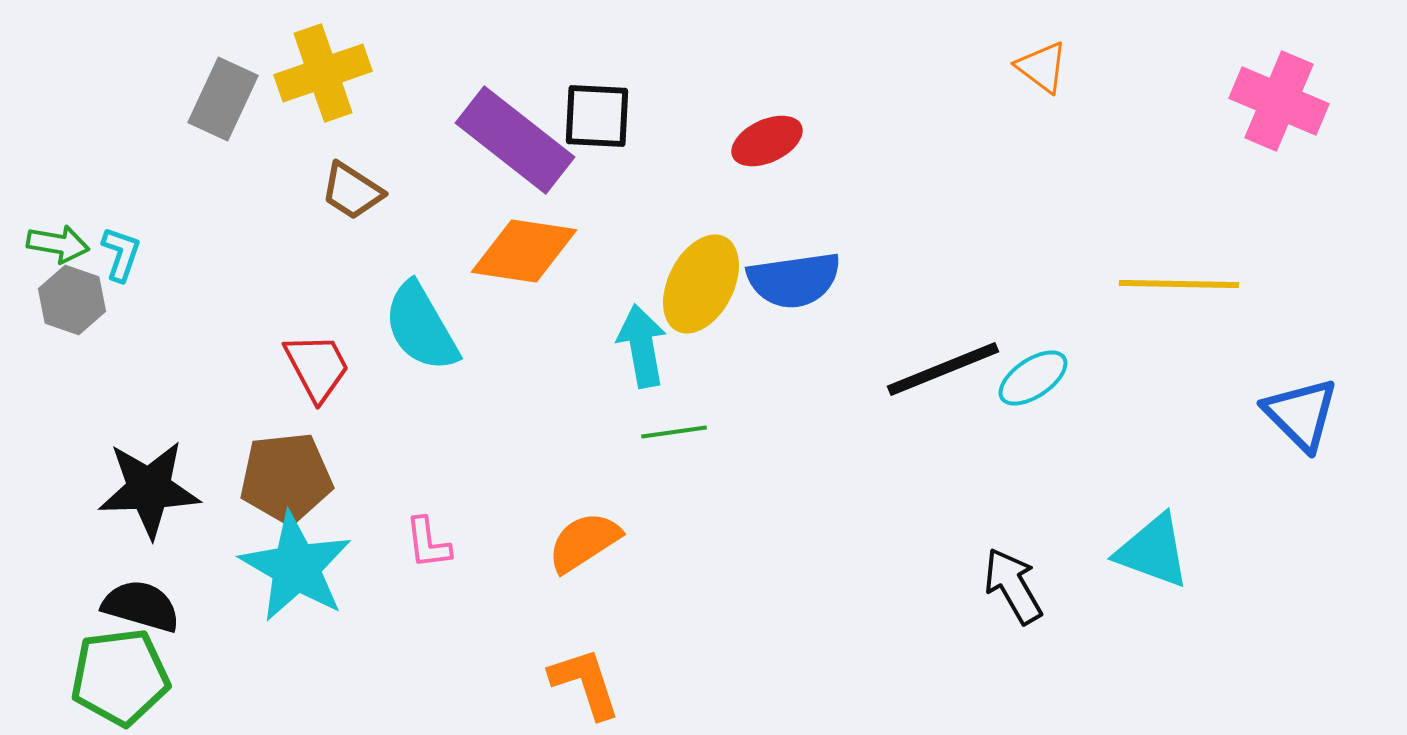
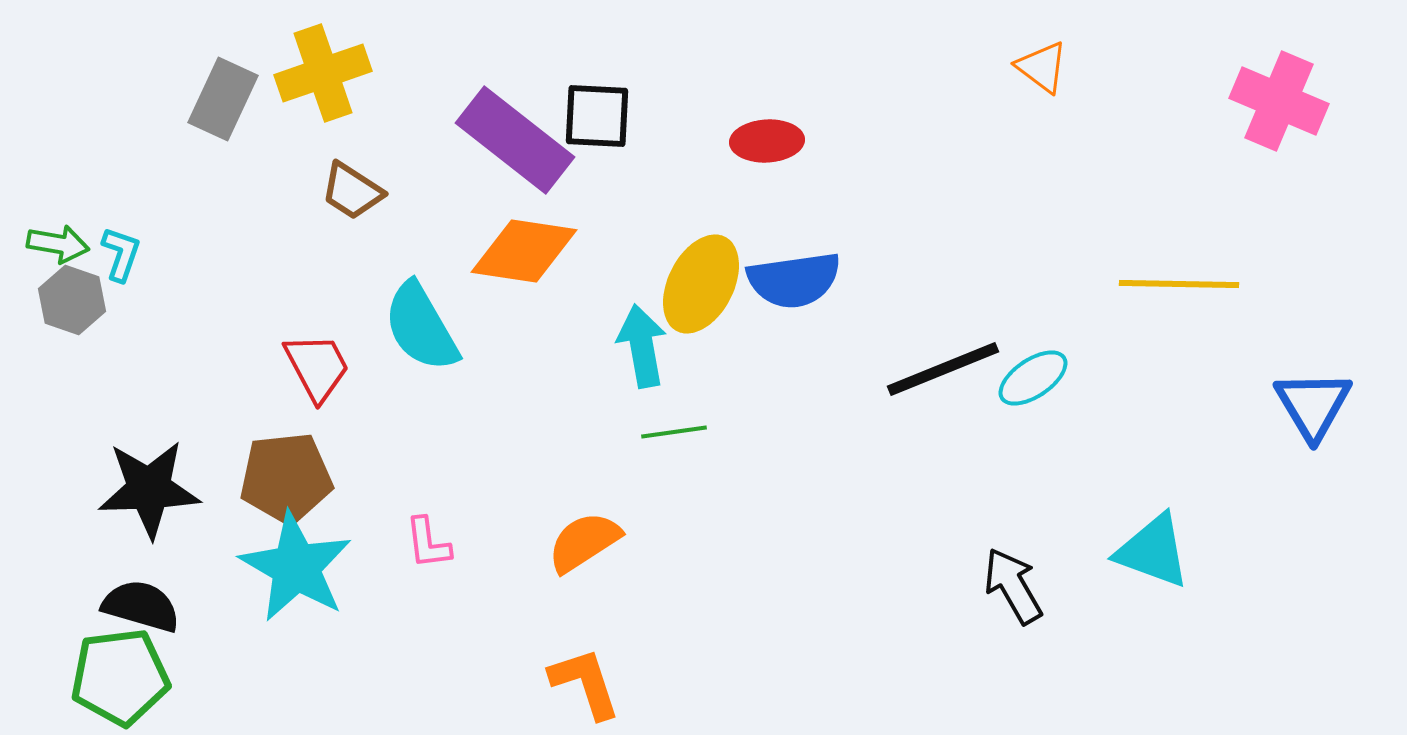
red ellipse: rotated 22 degrees clockwise
blue triangle: moved 12 px right, 9 px up; rotated 14 degrees clockwise
